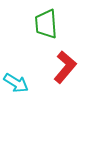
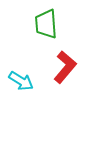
cyan arrow: moved 5 px right, 2 px up
